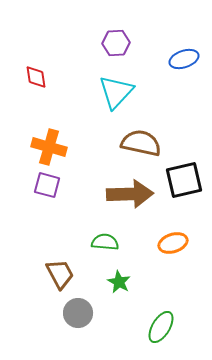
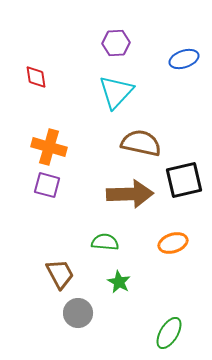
green ellipse: moved 8 px right, 6 px down
